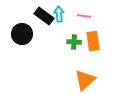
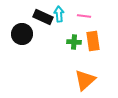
black rectangle: moved 1 px left, 1 px down; rotated 12 degrees counterclockwise
